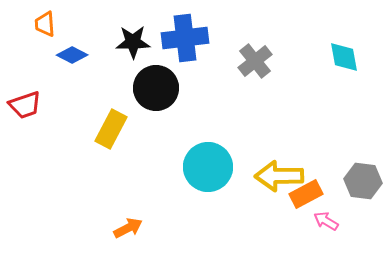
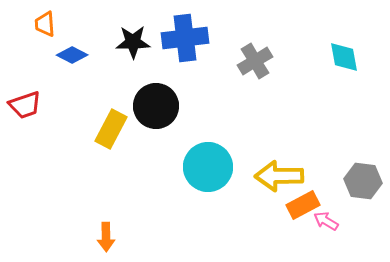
gray cross: rotated 8 degrees clockwise
black circle: moved 18 px down
orange rectangle: moved 3 px left, 11 px down
orange arrow: moved 22 px left, 9 px down; rotated 116 degrees clockwise
